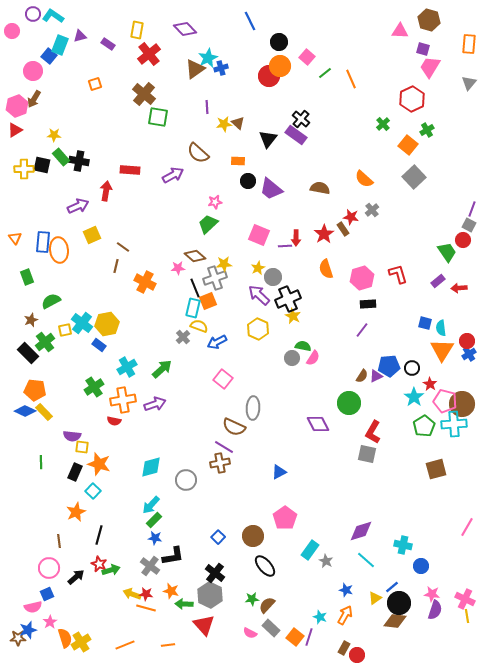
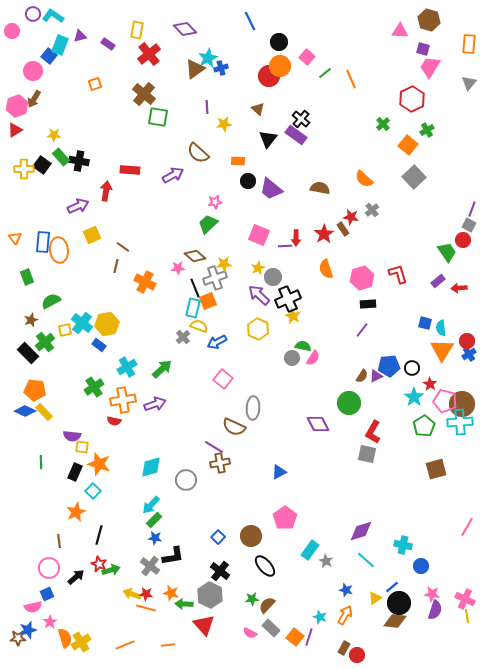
brown triangle at (238, 123): moved 20 px right, 14 px up
black square at (42, 165): rotated 24 degrees clockwise
cyan cross at (454, 424): moved 6 px right, 2 px up
purple line at (224, 447): moved 10 px left
brown circle at (253, 536): moved 2 px left
black cross at (215, 573): moved 5 px right, 2 px up
orange star at (171, 591): moved 2 px down
